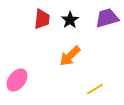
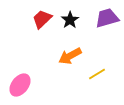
red trapezoid: rotated 140 degrees counterclockwise
orange arrow: rotated 15 degrees clockwise
pink ellipse: moved 3 px right, 5 px down
yellow line: moved 2 px right, 15 px up
